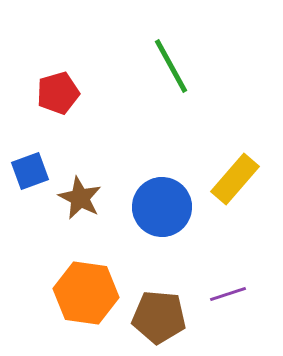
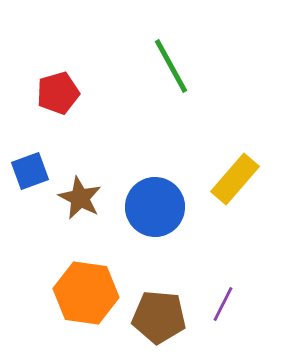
blue circle: moved 7 px left
purple line: moved 5 px left, 10 px down; rotated 45 degrees counterclockwise
